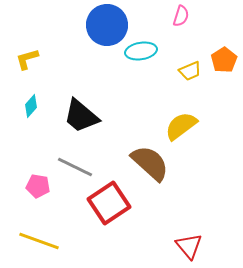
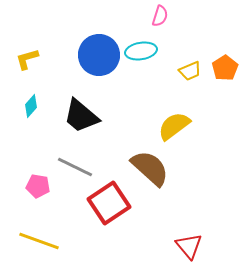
pink semicircle: moved 21 px left
blue circle: moved 8 px left, 30 px down
orange pentagon: moved 1 px right, 8 px down
yellow semicircle: moved 7 px left
brown semicircle: moved 5 px down
